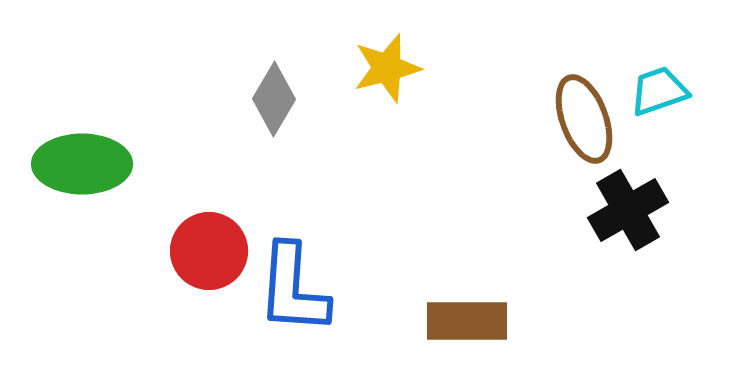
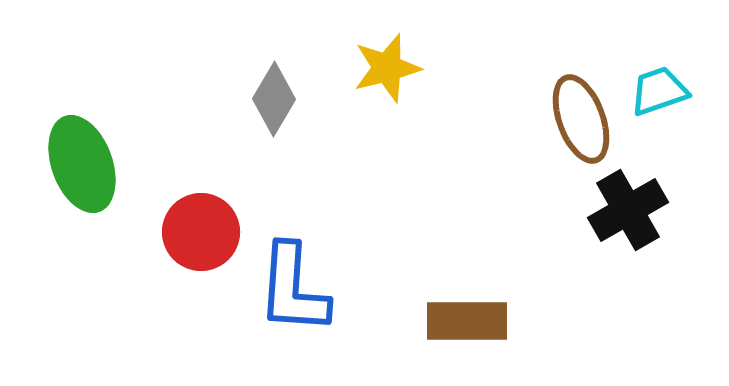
brown ellipse: moved 3 px left
green ellipse: rotated 70 degrees clockwise
red circle: moved 8 px left, 19 px up
